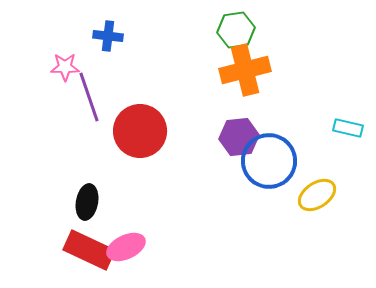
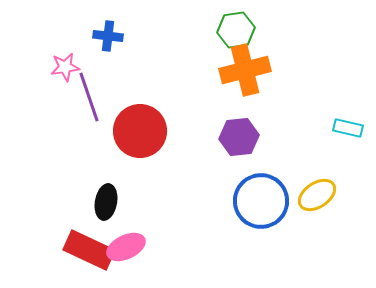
pink star: rotated 8 degrees counterclockwise
blue circle: moved 8 px left, 40 px down
black ellipse: moved 19 px right
